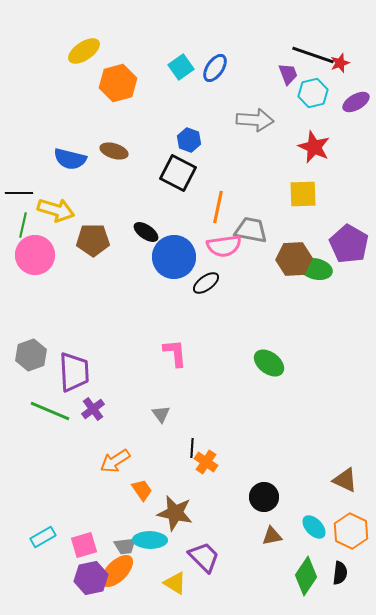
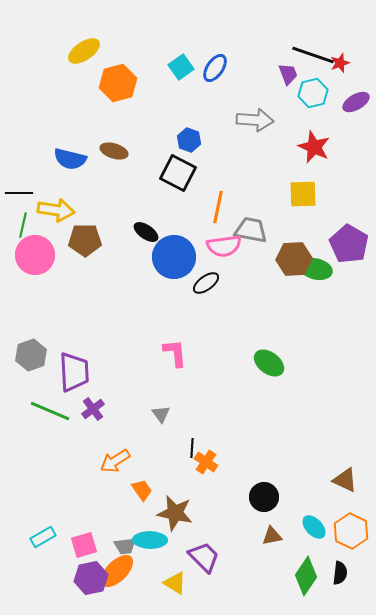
yellow arrow at (56, 210): rotated 9 degrees counterclockwise
brown pentagon at (93, 240): moved 8 px left
